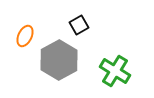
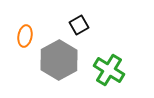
orange ellipse: rotated 15 degrees counterclockwise
green cross: moved 6 px left, 1 px up
